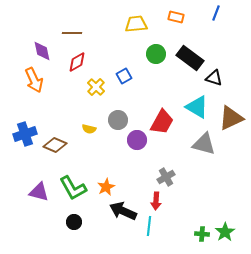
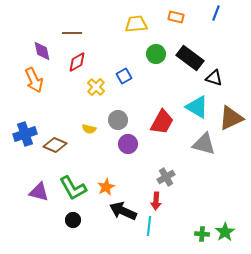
purple circle: moved 9 px left, 4 px down
black circle: moved 1 px left, 2 px up
